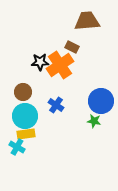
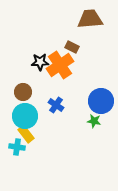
brown trapezoid: moved 3 px right, 2 px up
yellow rectangle: rotated 60 degrees clockwise
cyan cross: rotated 21 degrees counterclockwise
